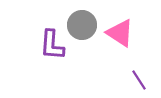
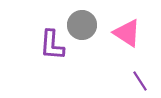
pink triangle: moved 7 px right
purple line: moved 1 px right, 1 px down
